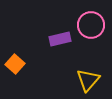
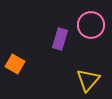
purple rectangle: rotated 60 degrees counterclockwise
orange square: rotated 12 degrees counterclockwise
